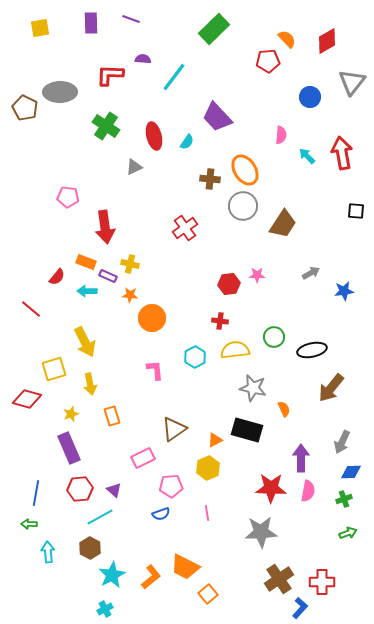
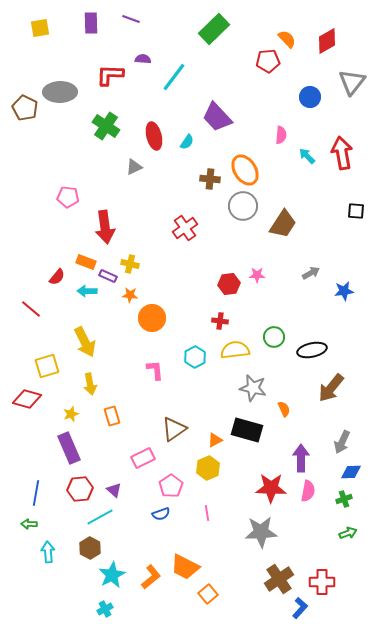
yellow square at (54, 369): moved 7 px left, 3 px up
pink pentagon at (171, 486): rotated 30 degrees counterclockwise
